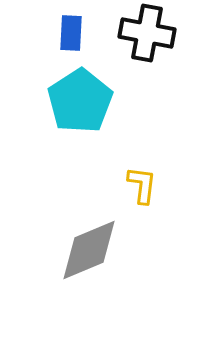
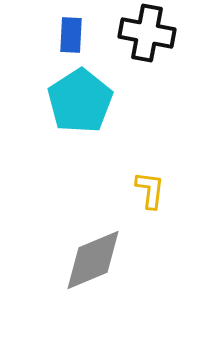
blue rectangle: moved 2 px down
yellow L-shape: moved 8 px right, 5 px down
gray diamond: moved 4 px right, 10 px down
